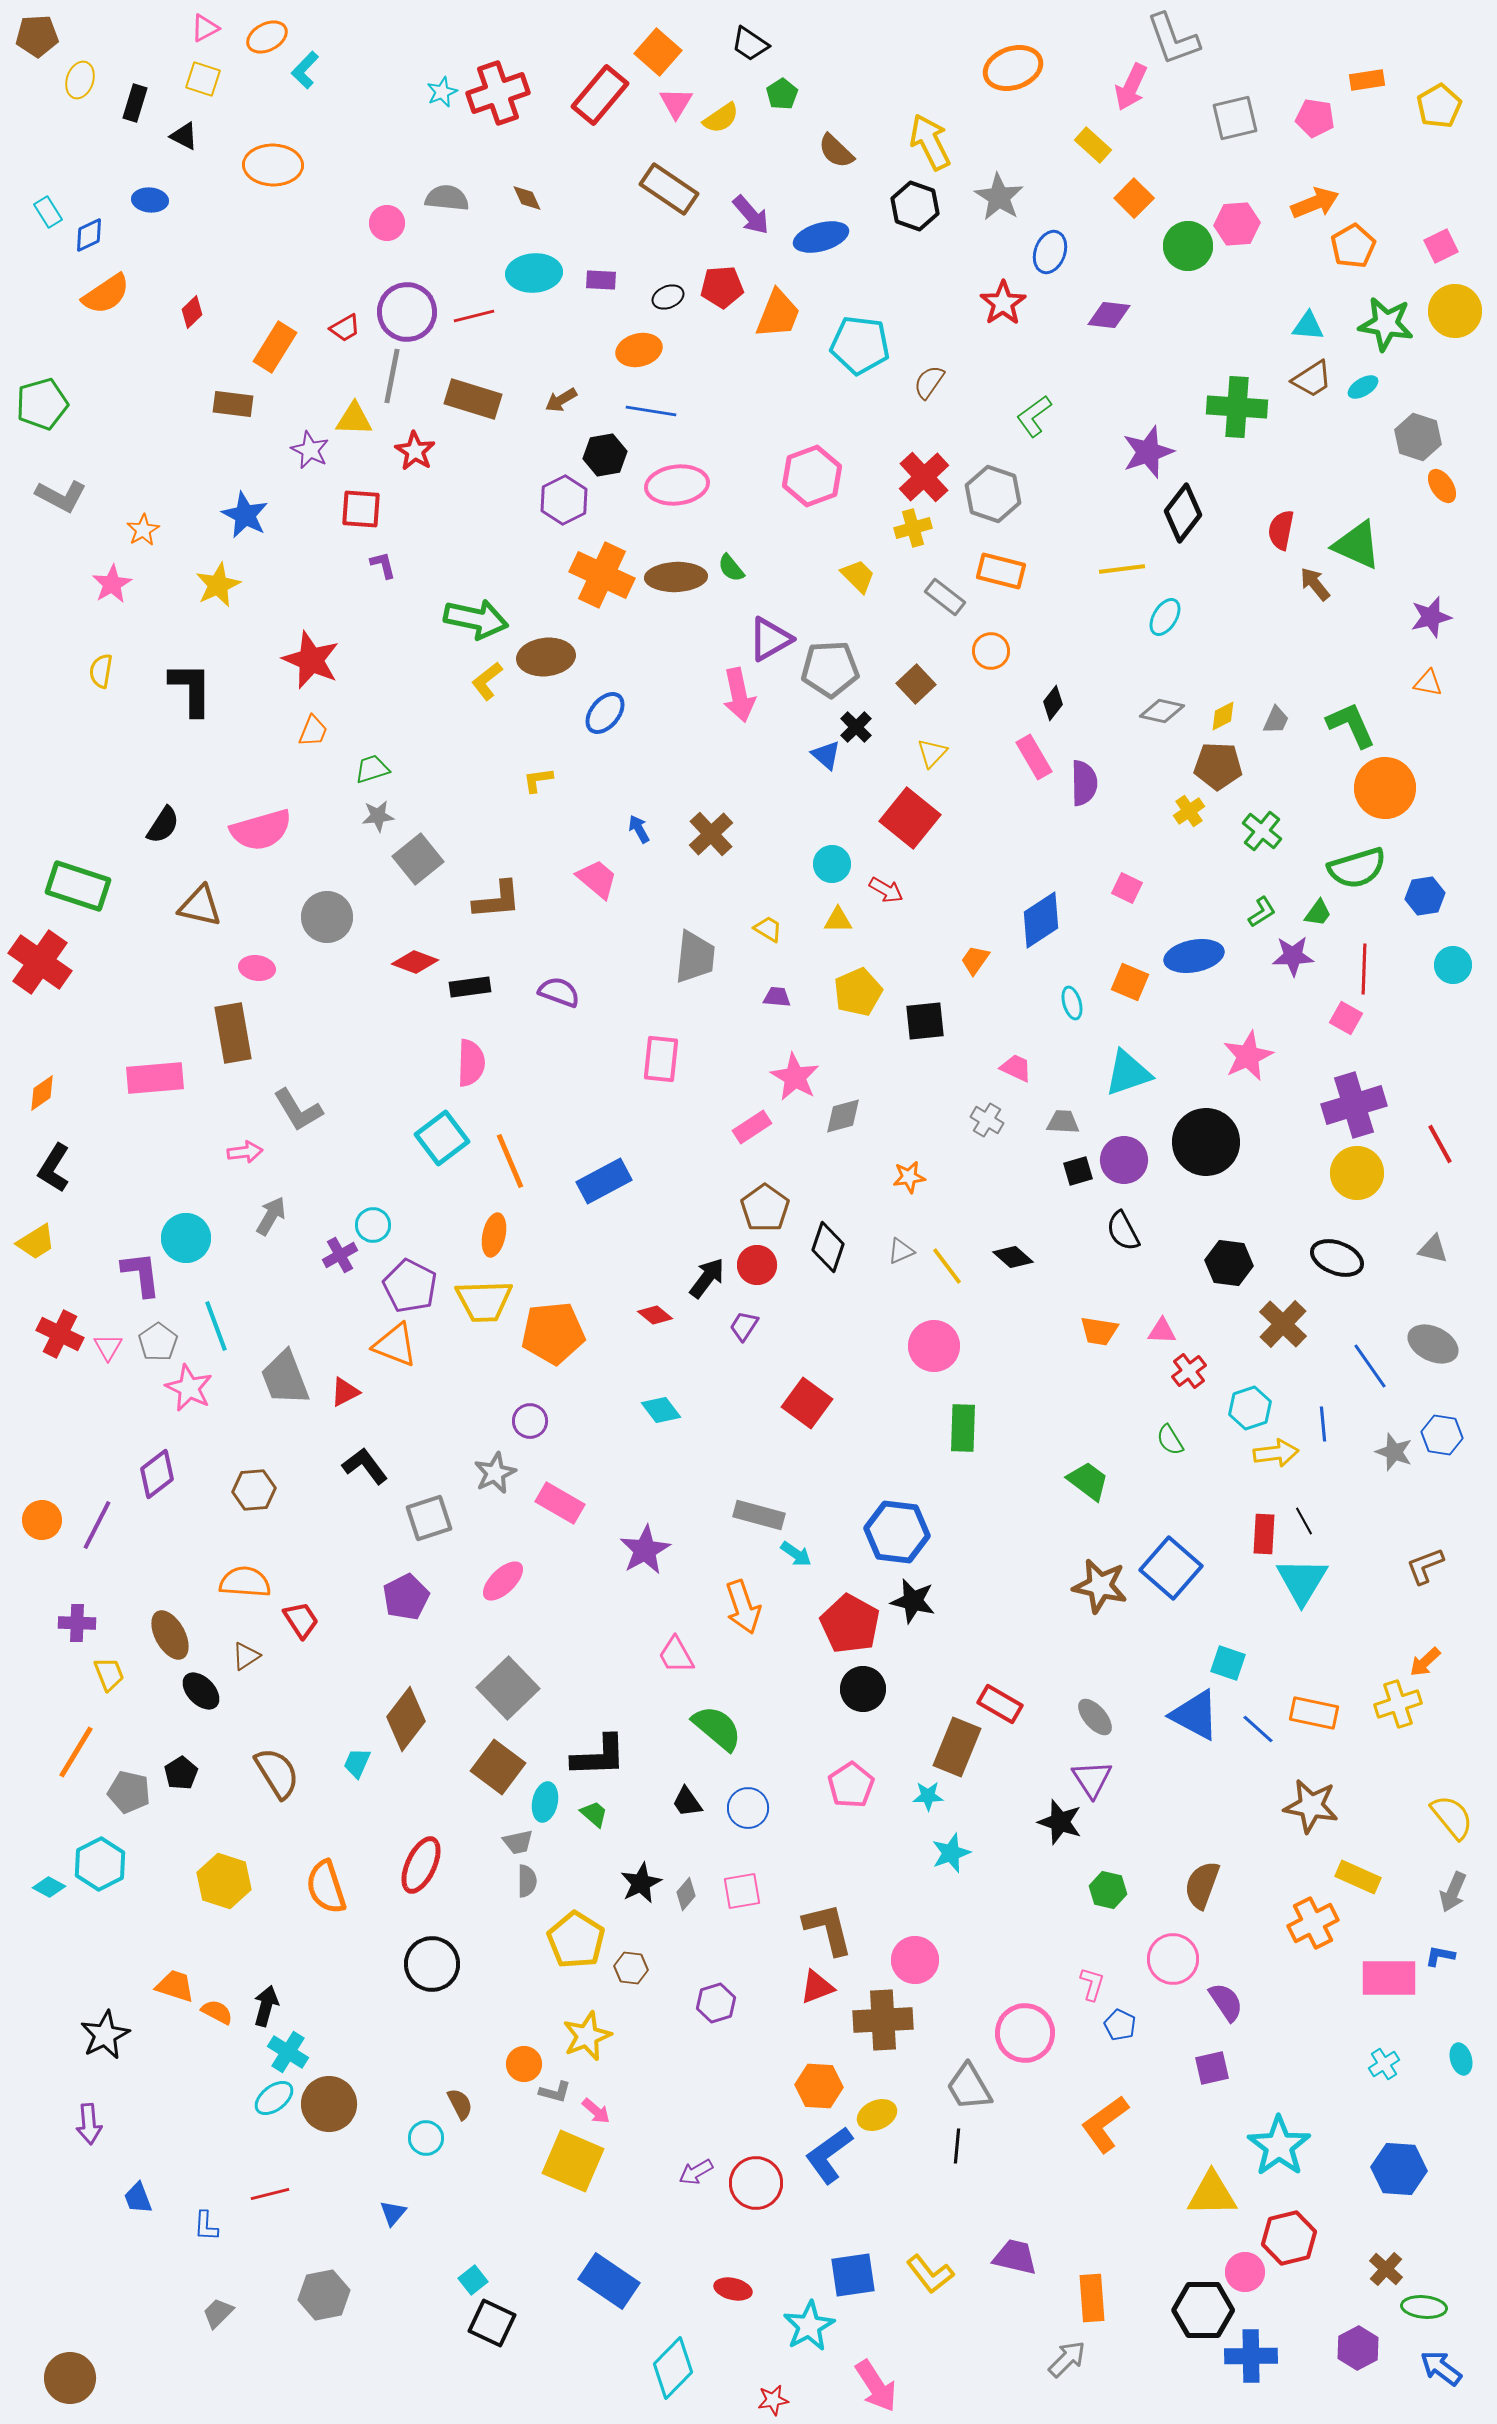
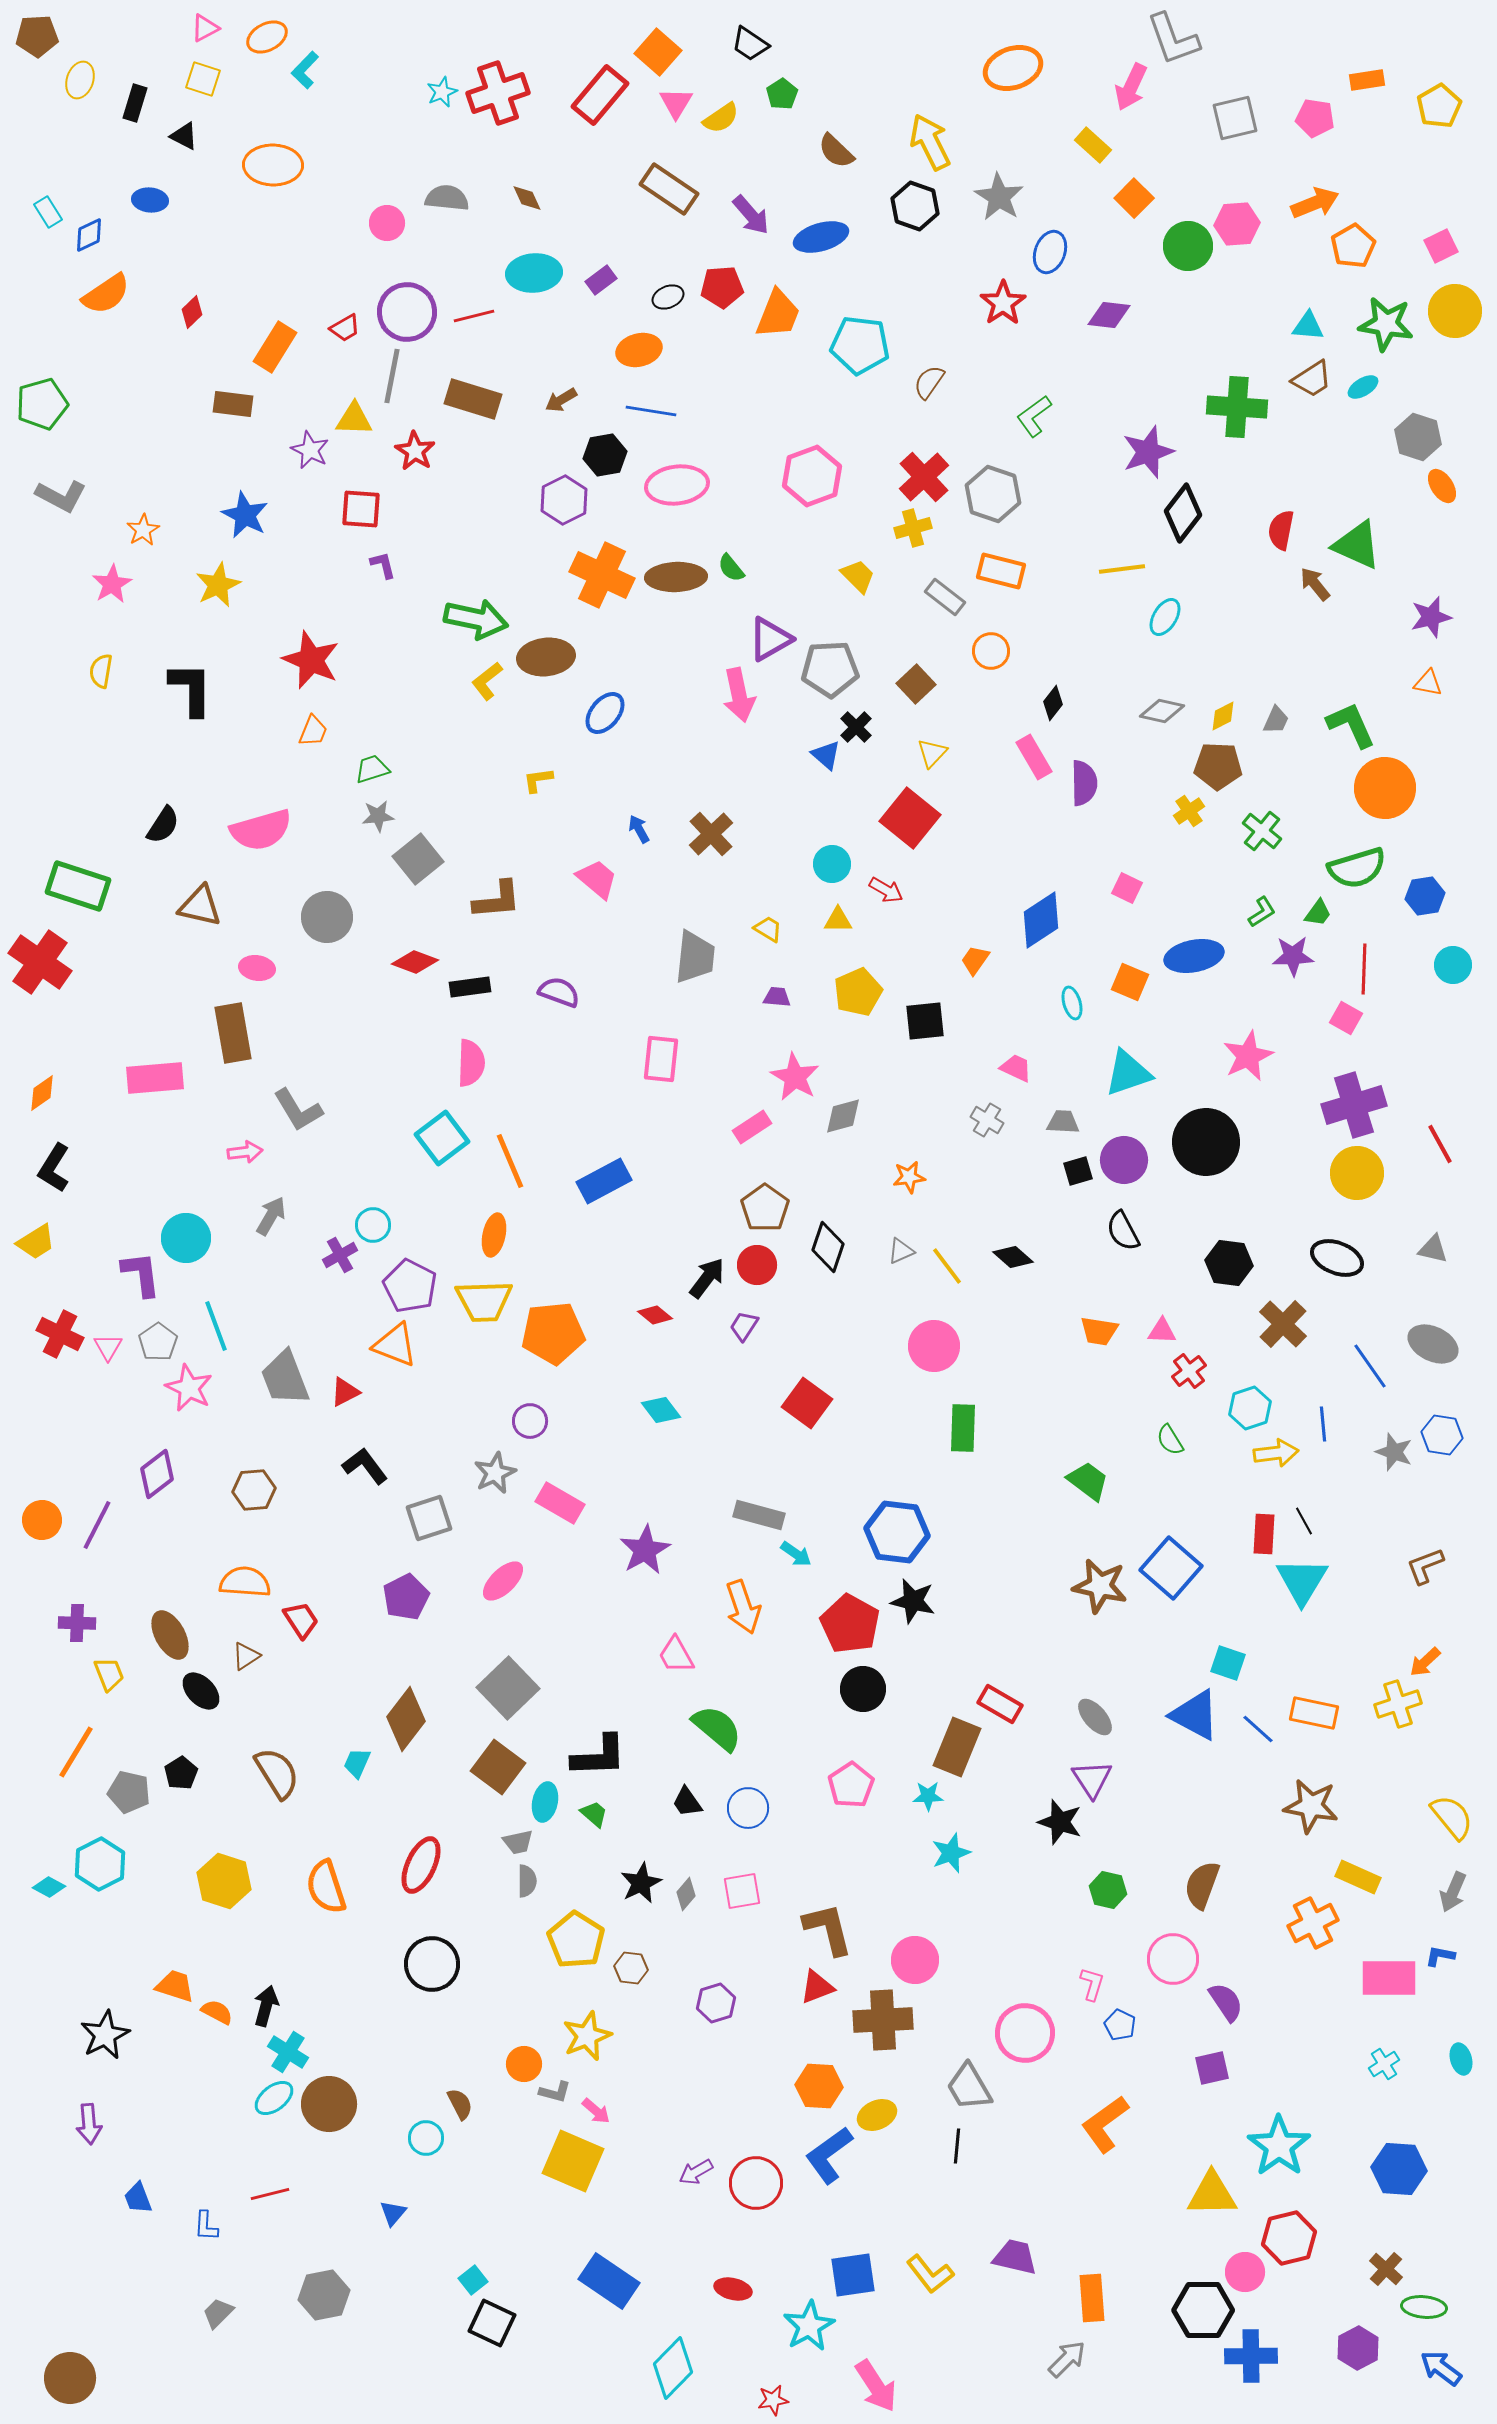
purple rectangle at (601, 280): rotated 40 degrees counterclockwise
